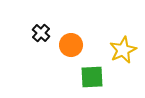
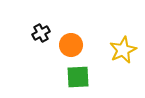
black cross: rotated 18 degrees clockwise
green square: moved 14 px left
